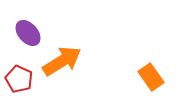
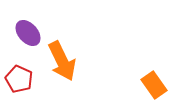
orange arrow: rotated 96 degrees clockwise
orange rectangle: moved 3 px right, 8 px down
